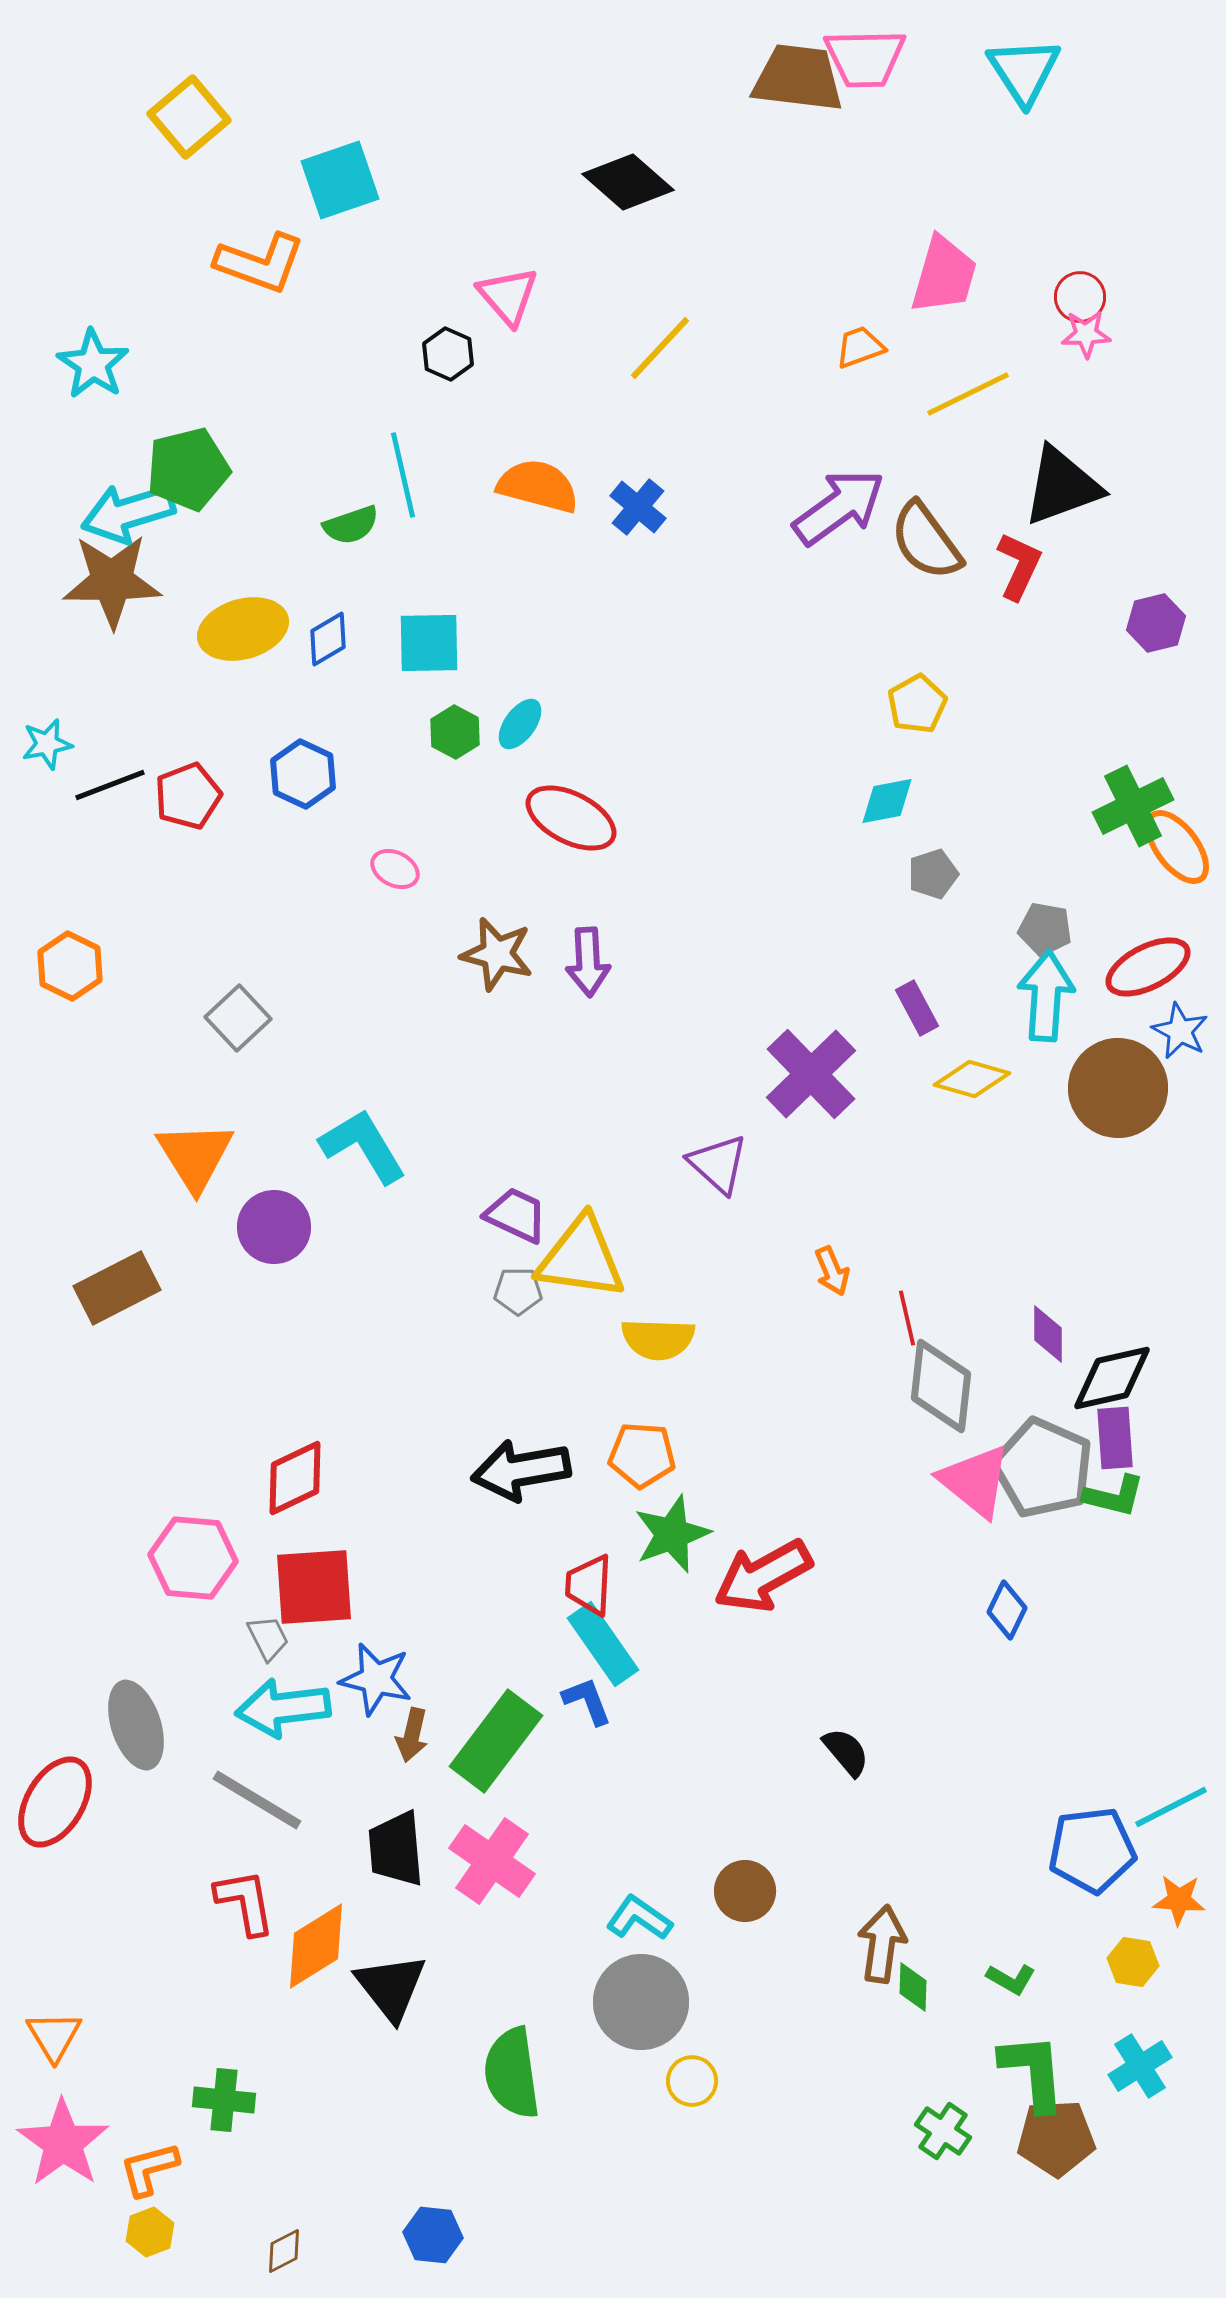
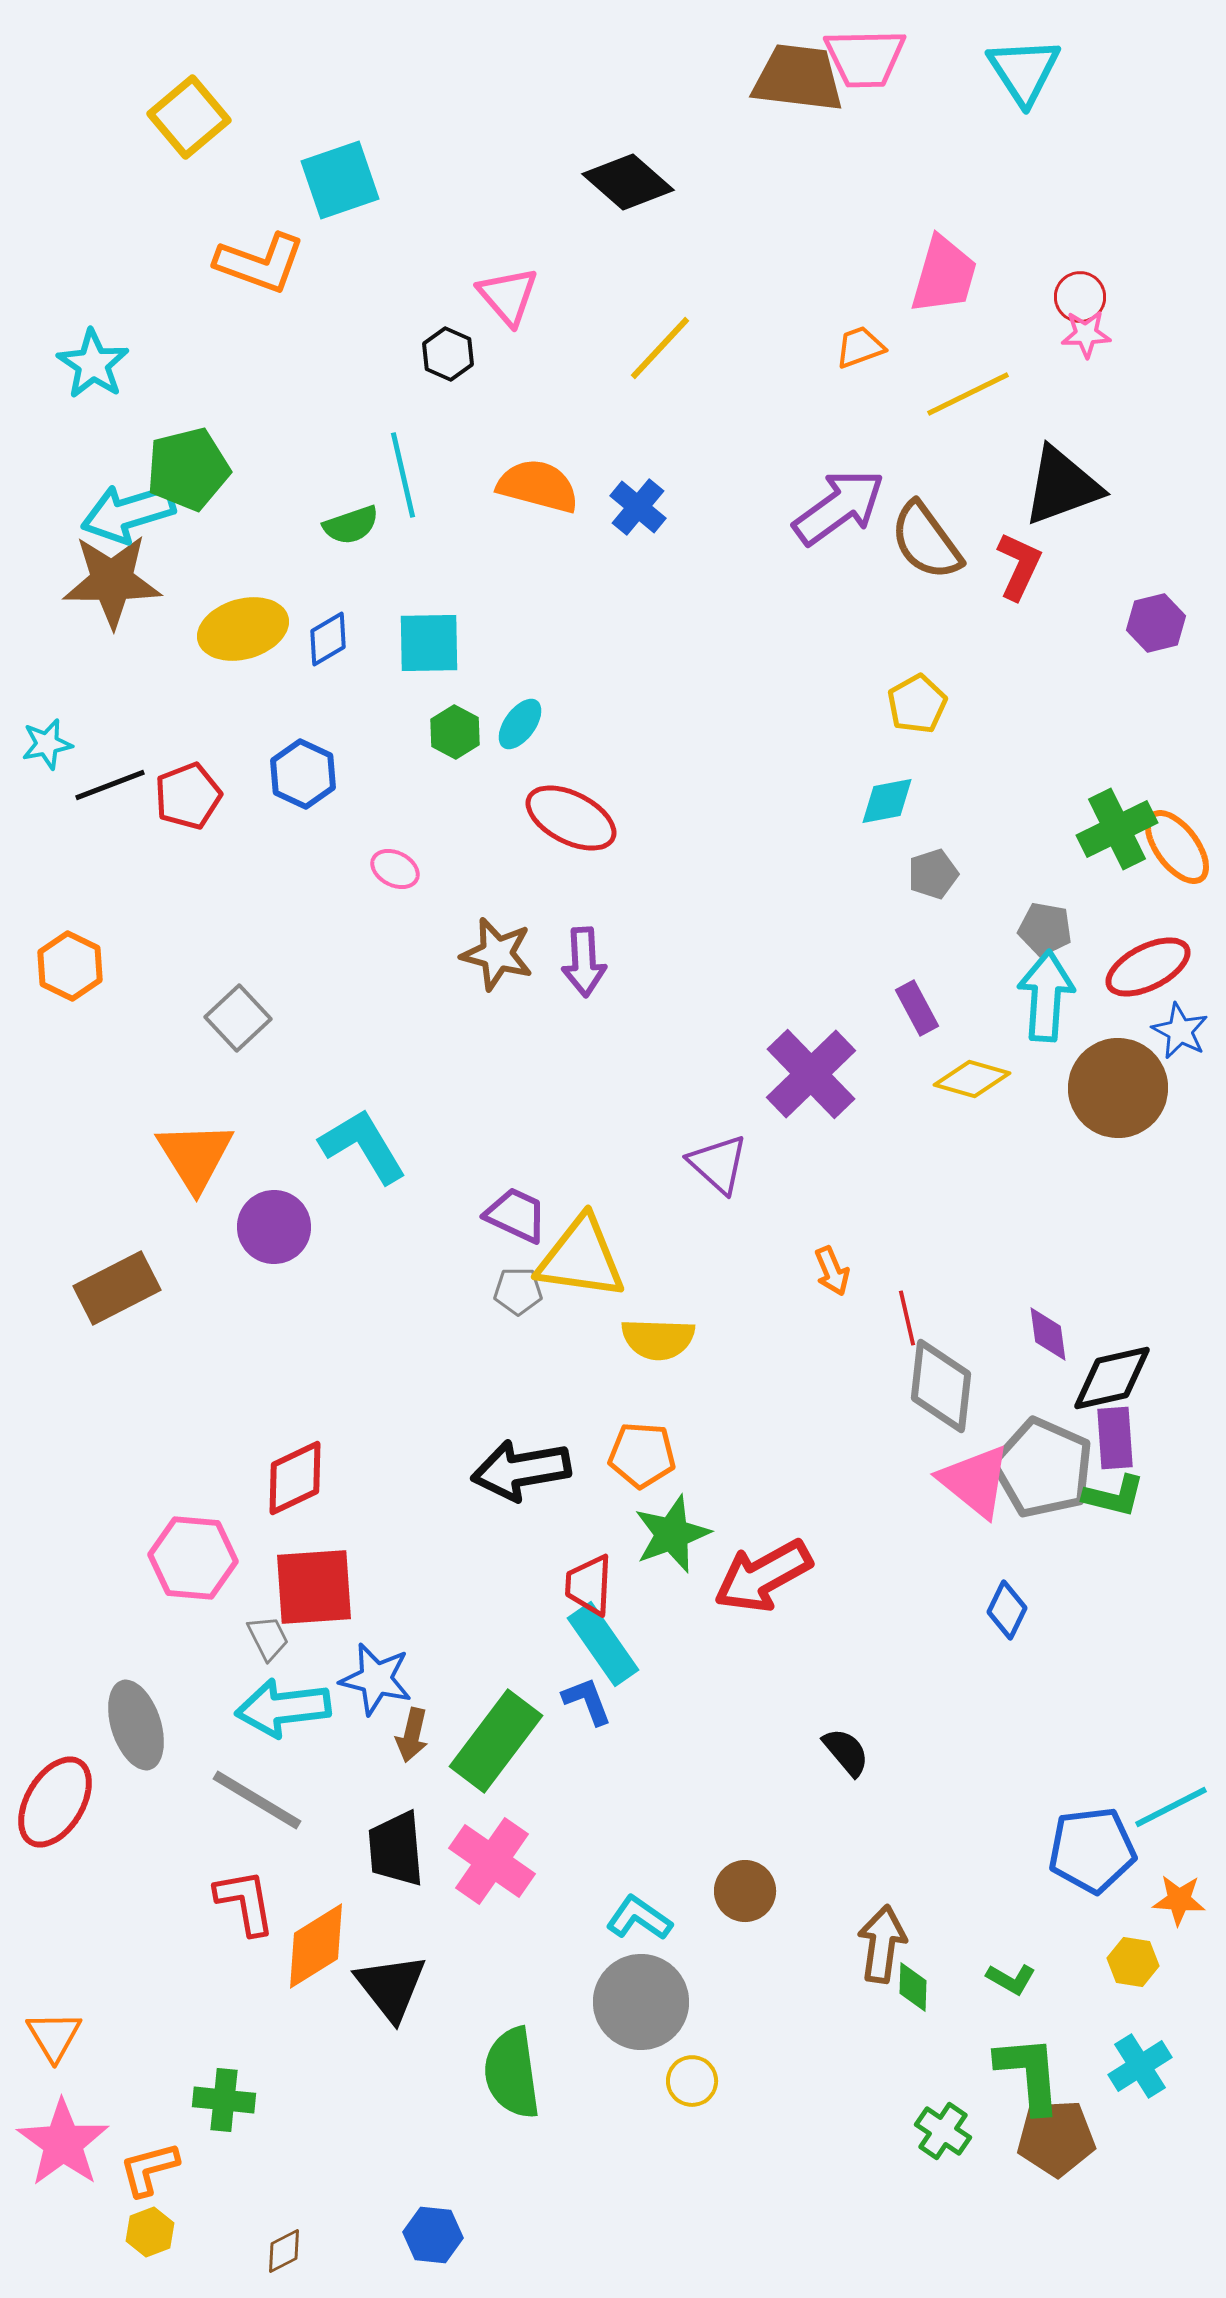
green cross at (1133, 806): moved 16 px left, 23 px down
purple arrow at (588, 962): moved 4 px left
purple diamond at (1048, 1334): rotated 8 degrees counterclockwise
green L-shape at (1033, 2072): moved 4 px left, 2 px down
